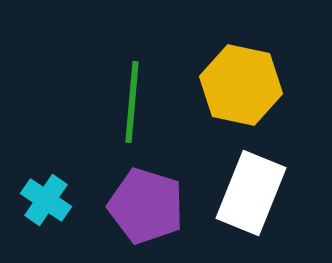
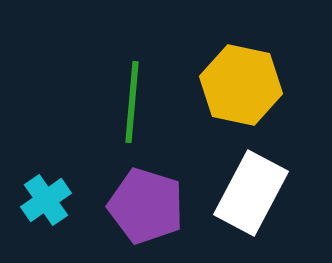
white rectangle: rotated 6 degrees clockwise
cyan cross: rotated 21 degrees clockwise
